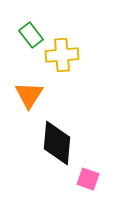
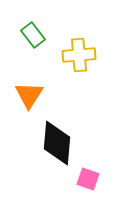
green rectangle: moved 2 px right
yellow cross: moved 17 px right
